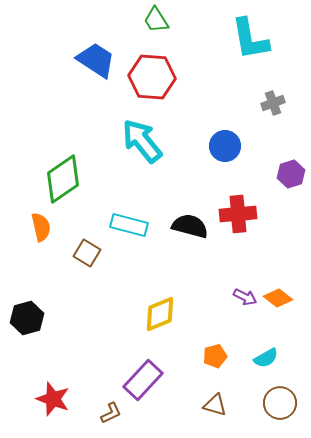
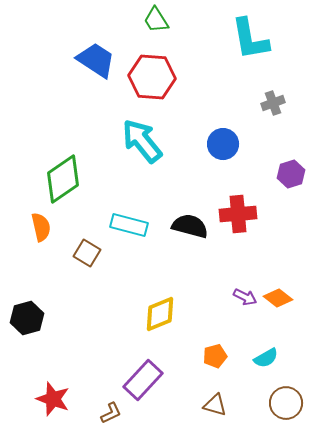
blue circle: moved 2 px left, 2 px up
brown circle: moved 6 px right
